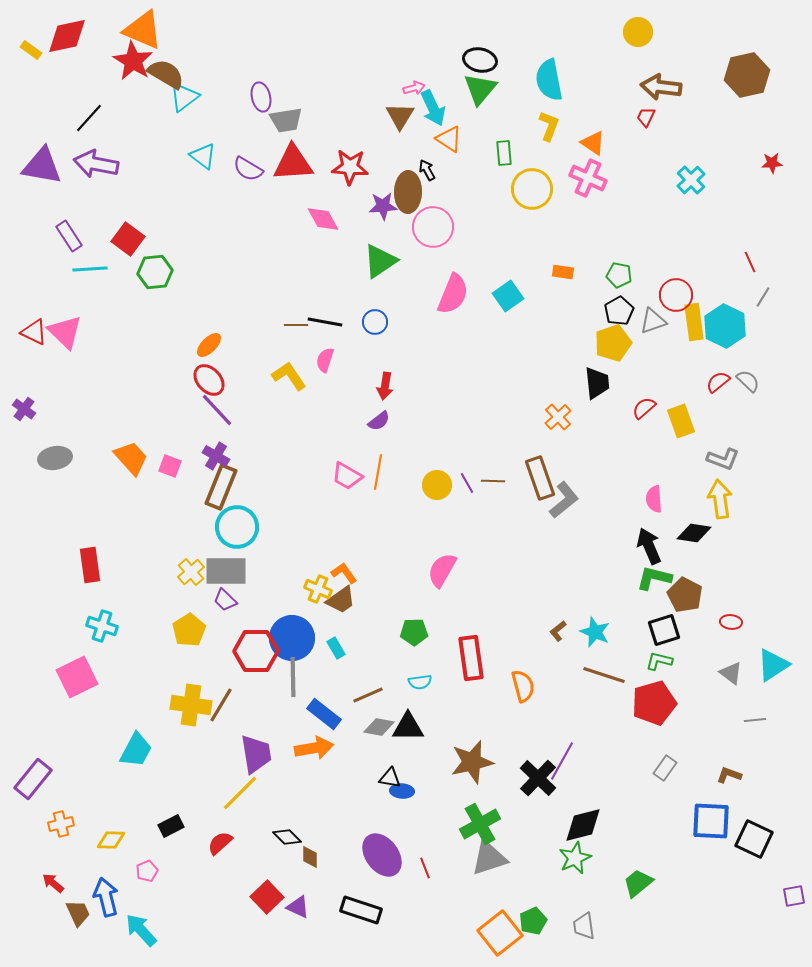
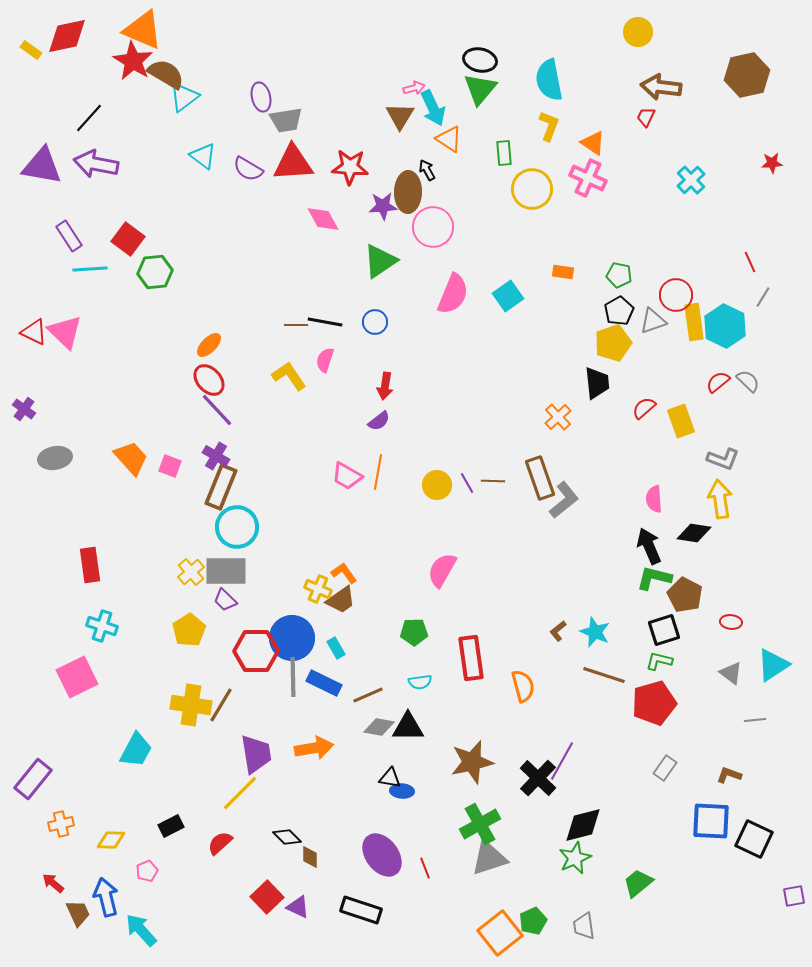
blue rectangle at (324, 714): moved 31 px up; rotated 12 degrees counterclockwise
